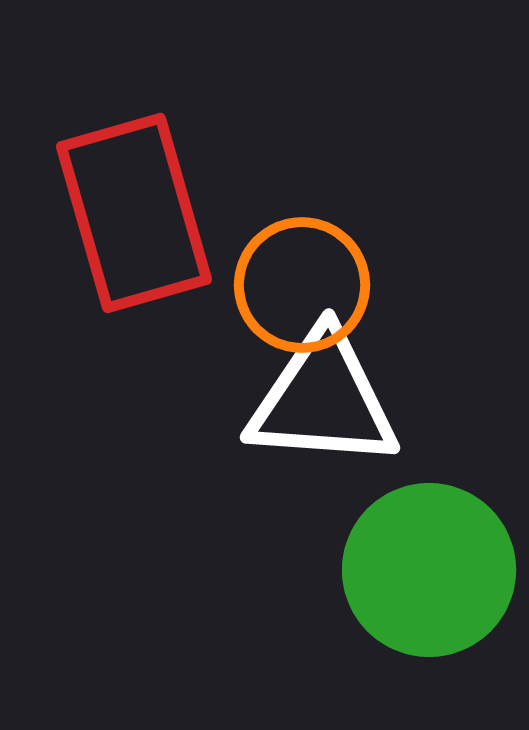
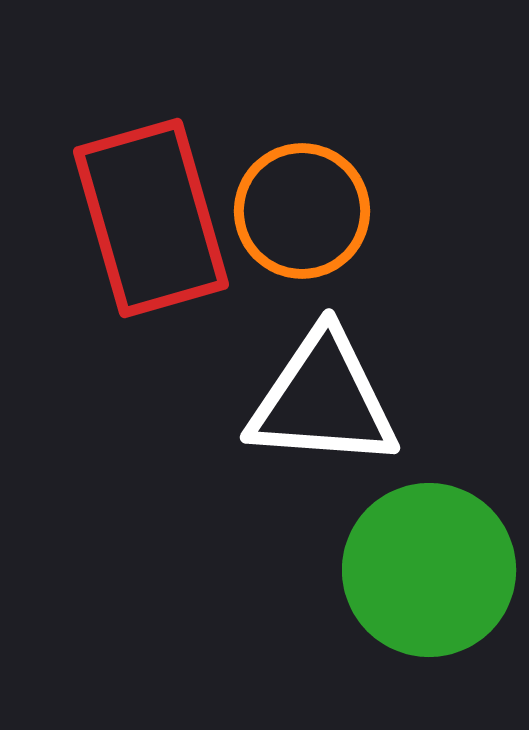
red rectangle: moved 17 px right, 5 px down
orange circle: moved 74 px up
